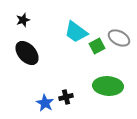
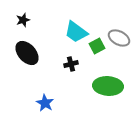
black cross: moved 5 px right, 33 px up
